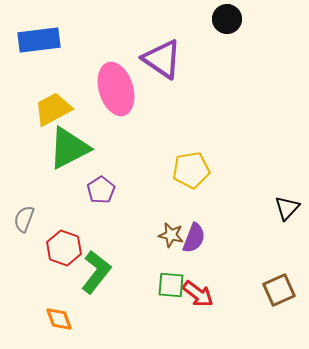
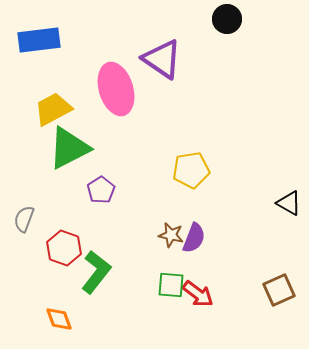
black triangle: moved 2 px right, 5 px up; rotated 44 degrees counterclockwise
